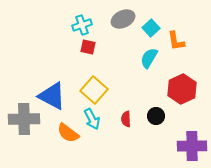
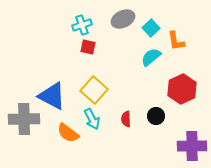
cyan semicircle: moved 2 px right, 1 px up; rotated 20 degrees clockwise
